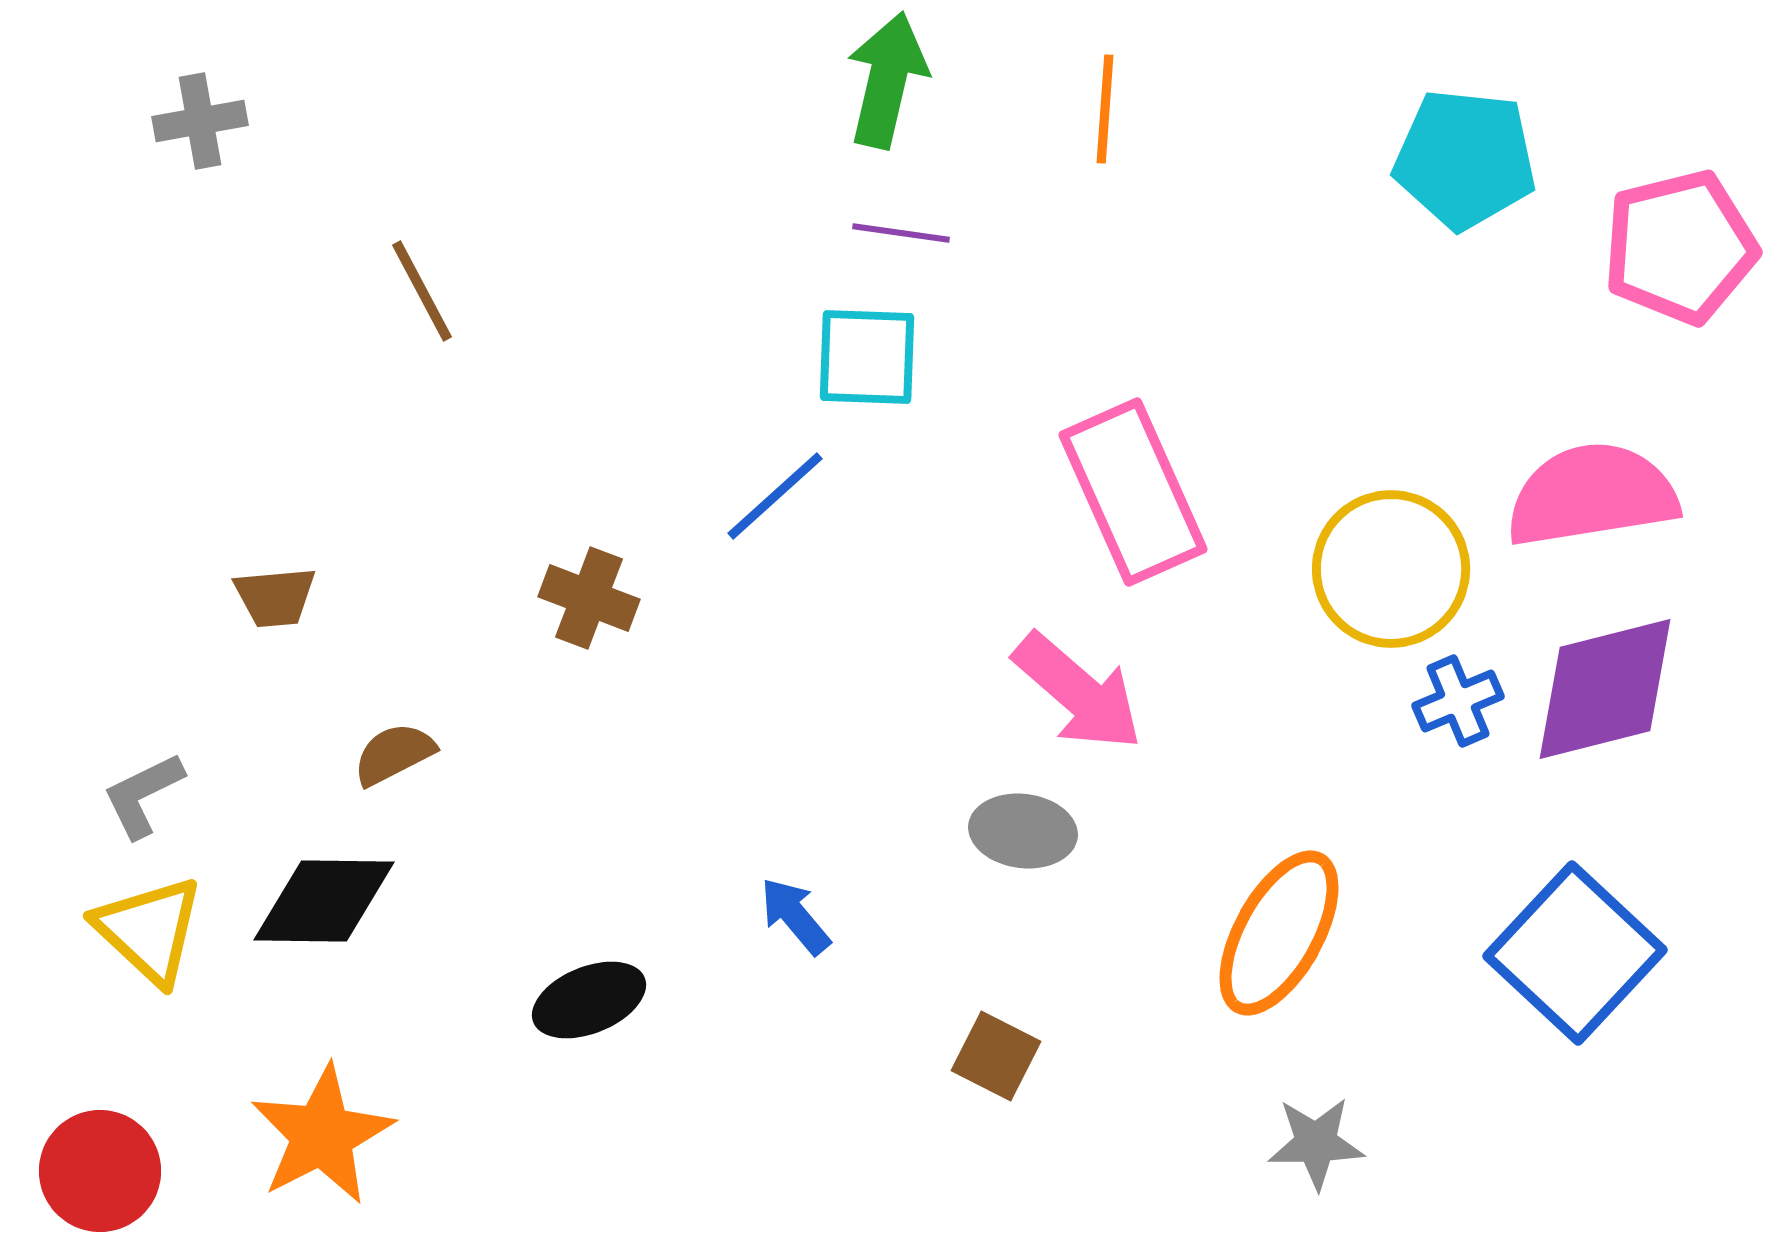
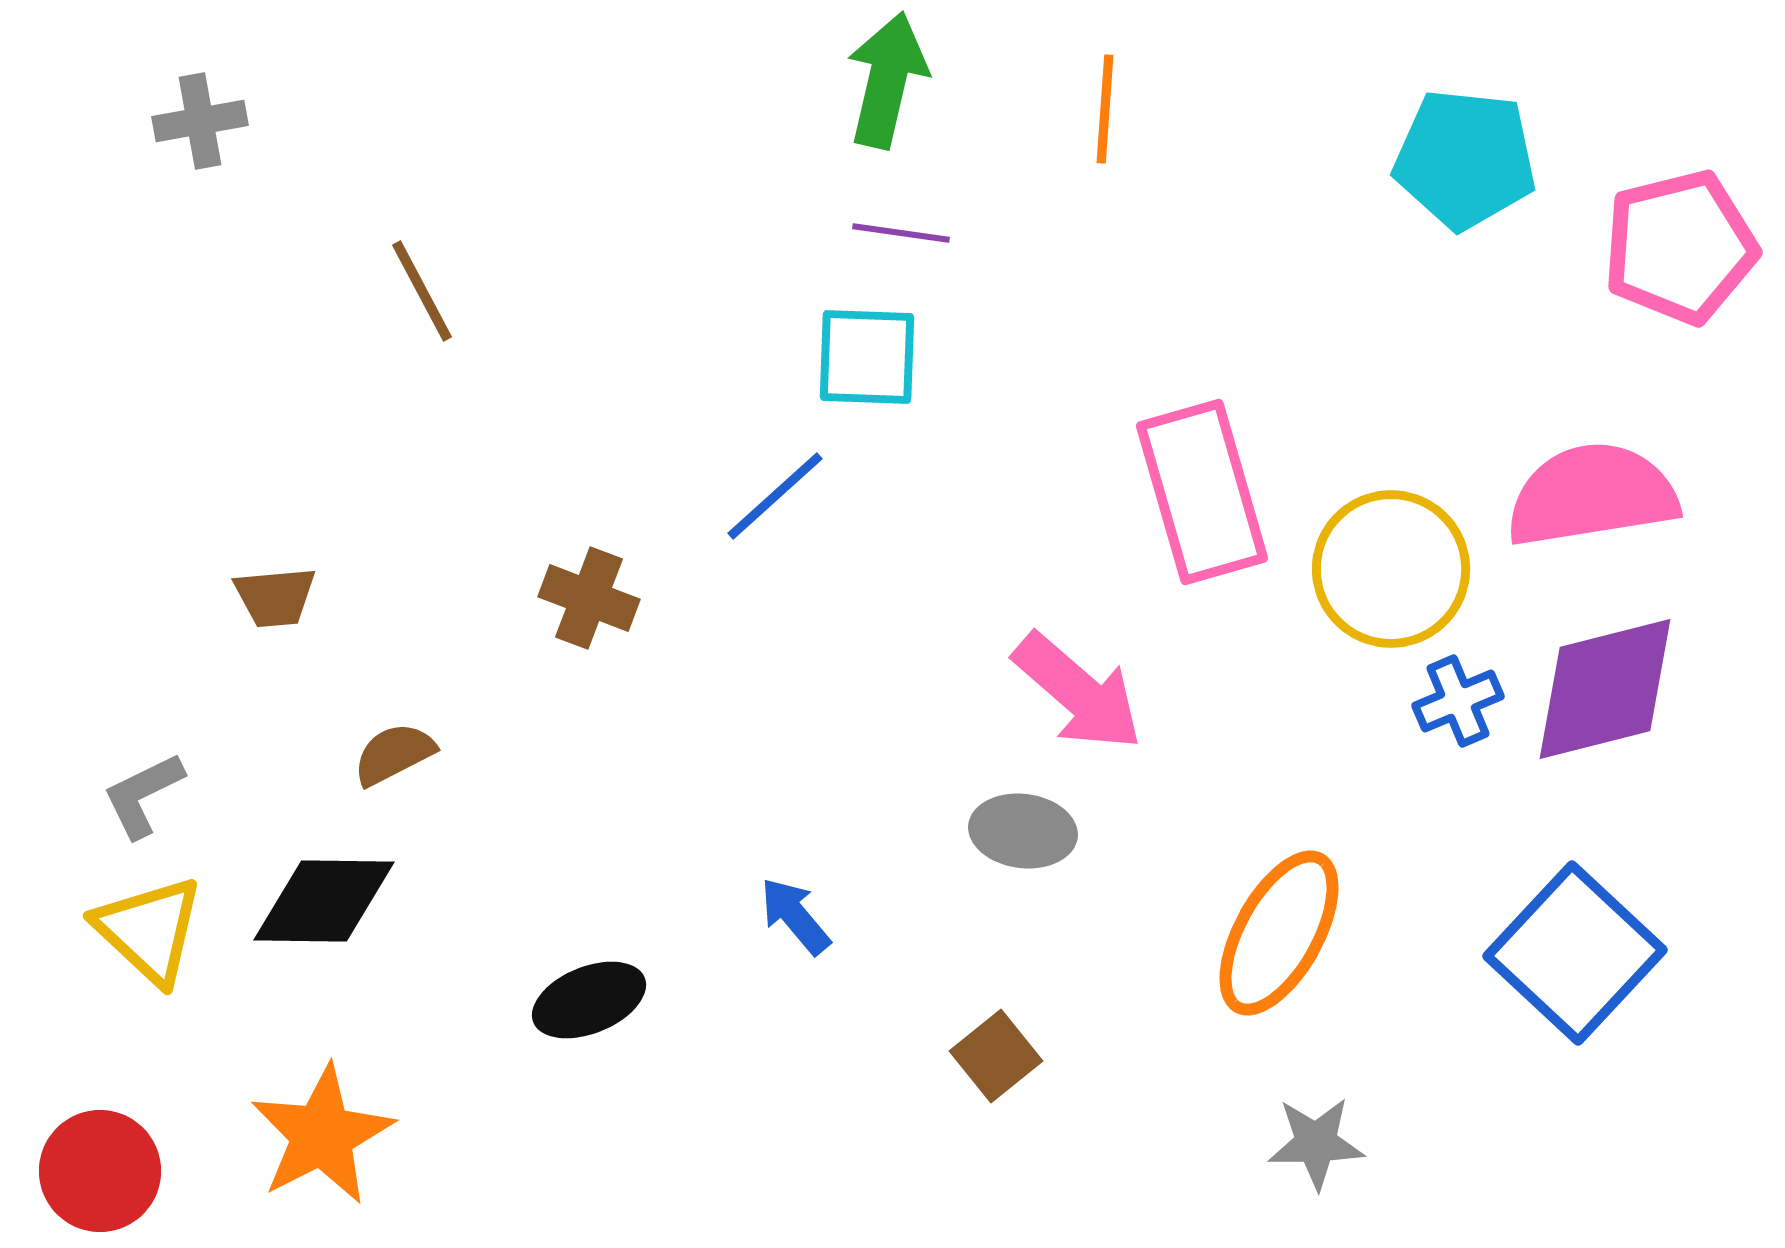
pink rectangle: moved 69 px right; rotated 8 degrees clockwise
brown square: rotated 24 degrees clockwise
